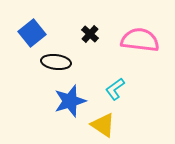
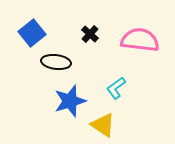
cyan L-shape: moved 1 px right, 1 px up
